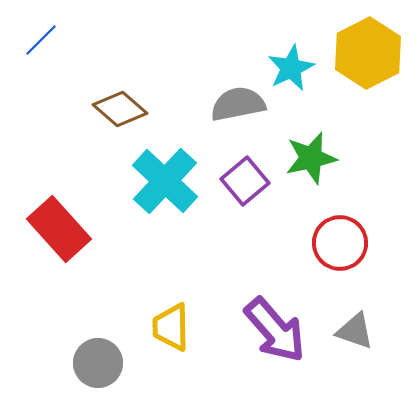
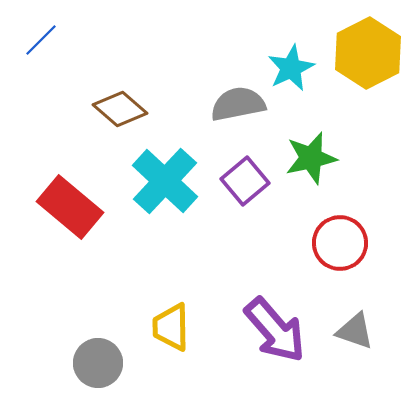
red rectangle: moved 11 px right, 22 px up; rotated 8 degrees counterclockwise
